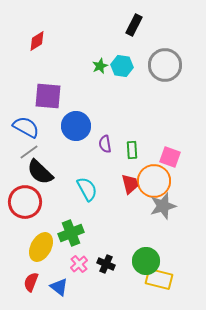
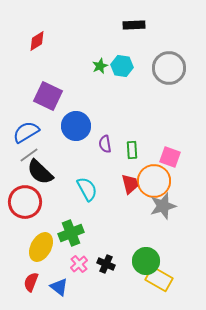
black rectangle: rotated 60 degrees clockwise
gray circle: moved 4 px right, 3 px down
purple square: rotated 20 degrees clockwise
blue semicircle: moved 5 px down; rotated 60 degrees counterclockwise
gray line: moved 3 px down
yellow rectangle: rotated 16 degrees clockwise
